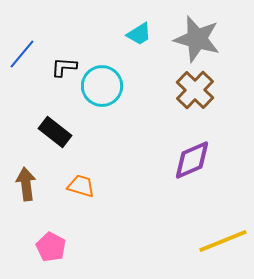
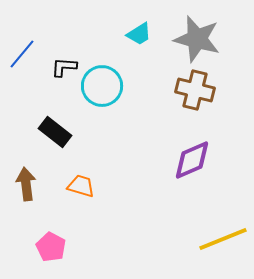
brown cross: rotated 30 degrees counterclockwise
yellow line: moved 2 px up
